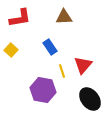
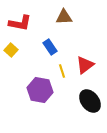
red L-shape: moved 5 px down; rotated 20 degrees clockwise
red triangle: moved 2 px right; rotated 12 degrees clockwise
purple hexagon: moved 3 px left
black ellipse: moved 2 px down
